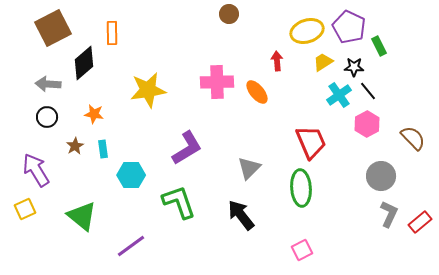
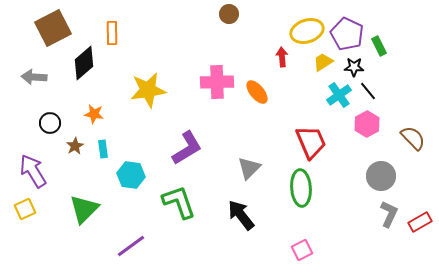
purple pentagon: moved 2 px left, 7 px down
red arrow: moved 5 px right, 4 px up
gray arrow: moved 14 px left, 7 px up
black circle: moved 3 px right, 6 px down
purple arrow: moved 3 px left, 1 px down
cyan hexagon: rotated 8 degrees clockwise
green triangle: moved 2 px right, 7 px up; rotated 36 degrees clockwise
red rectangle: rotated 10 degrees clockwise
